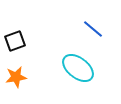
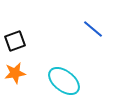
cyan ellipse: moved 14 px left, 13 px down
orange star: moved 1 px left, 4 px up
